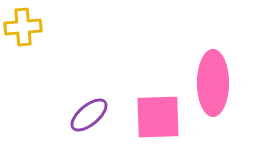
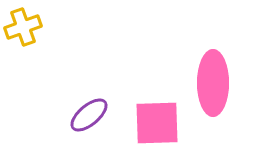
yellow cross: rotated 15 degrees counterclockwise
pink square: moved 1 px left, 6 px down
